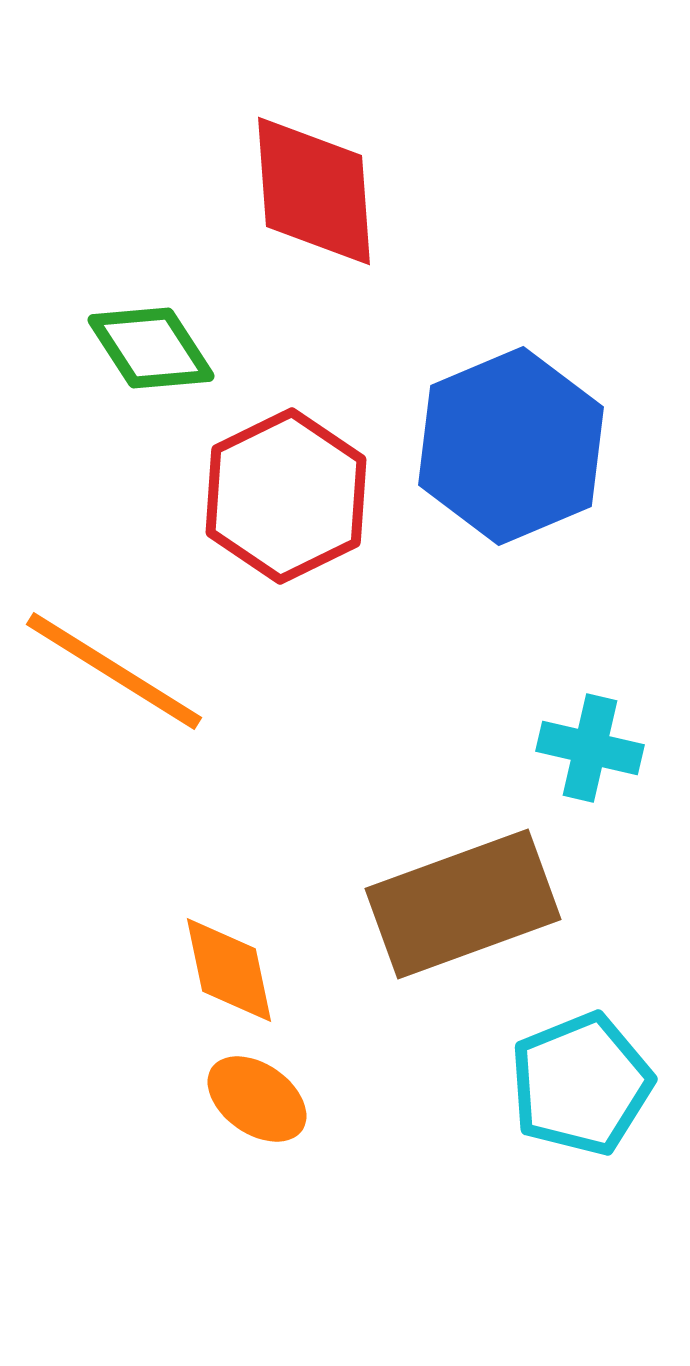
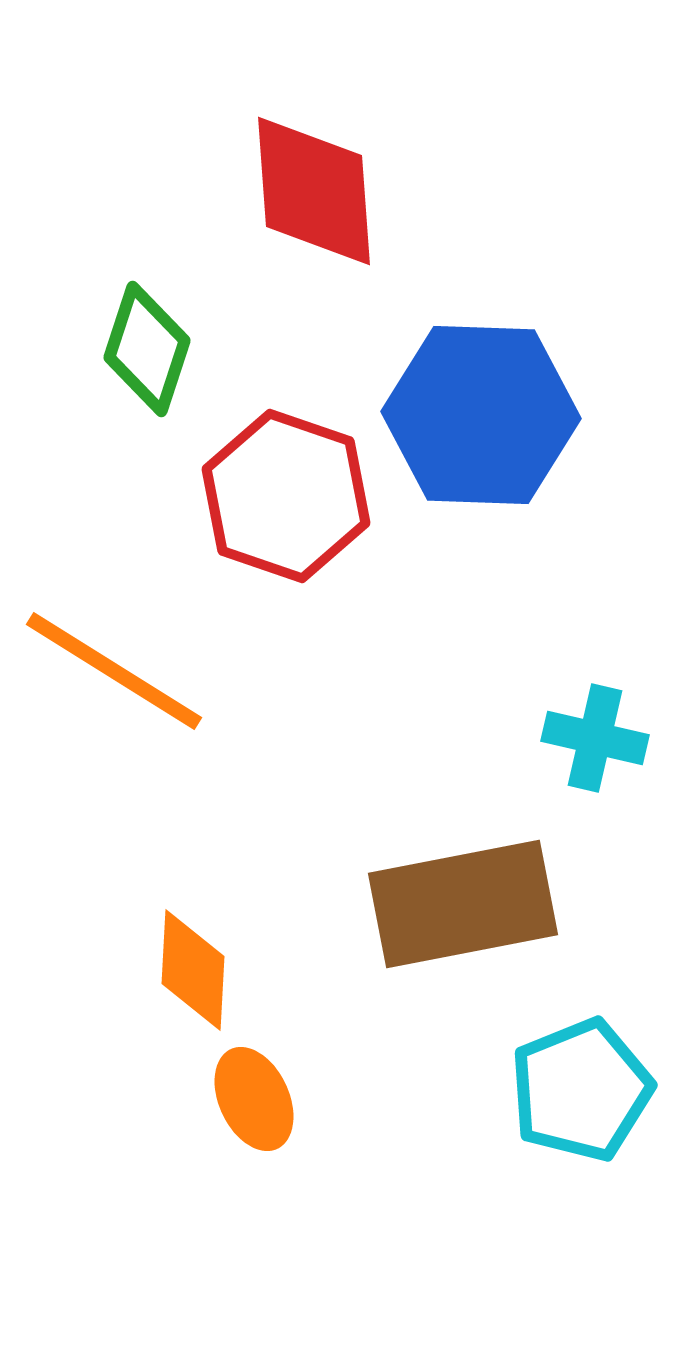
green diamond: moved 4 px left, 1 px down; rotated 51 degrees clockwise
blue hexagon: moved 30 px left, 31 px up; rotated 25 degrees clockwise
red hexagon: rotated 15 degrees counterclockwise
cyan cross: moved 5 px right, 10 px up
brown rectangle: rotated 9 degrees clockwise
orange diamond: moved 36 px left; rotated 15 degrees clockwise
cyan pentagon: moved 6 px down
orange ellipse: moved 3 px left; rotated 30 degrees clockwise
